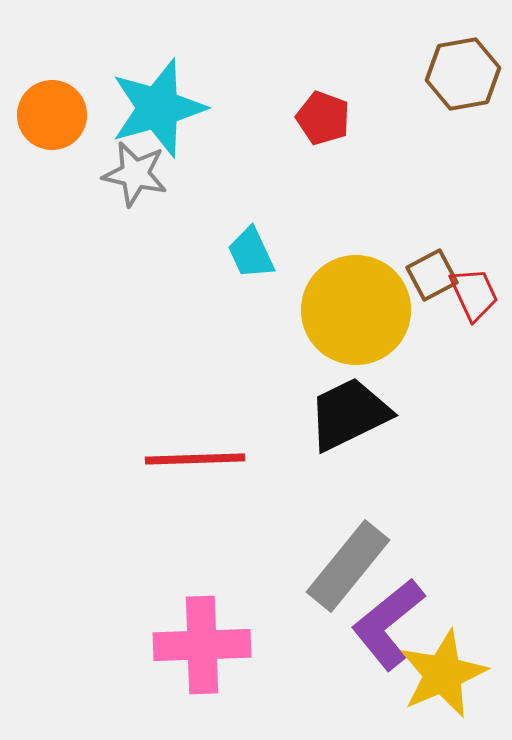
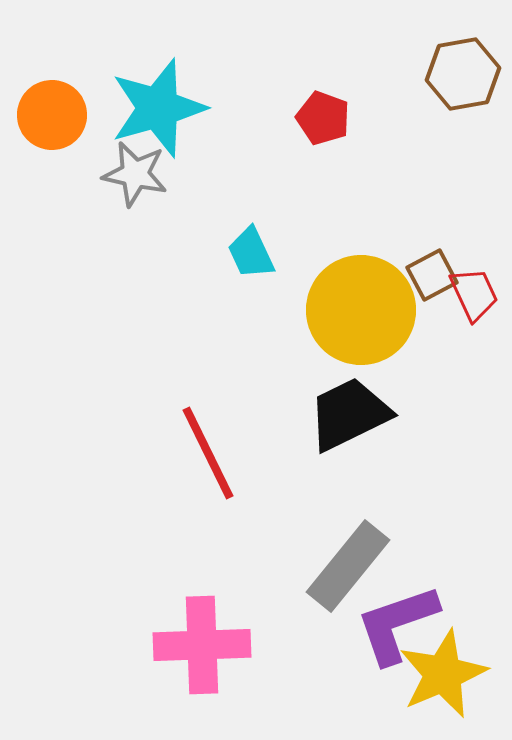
yellow circle: moved 5 px right
red line: moved 13 px right, 6 px up; rotated 66 degrees clockwise
purple L-shape: moved 9 px right; rotated 20 degrees clockwise
